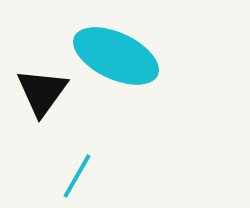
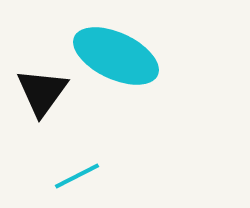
cyan line: rotated 33 degrees clockwise
